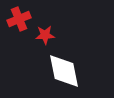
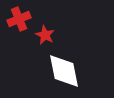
red star: rotated 30 degrees clockwise
